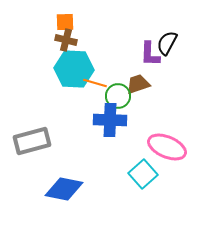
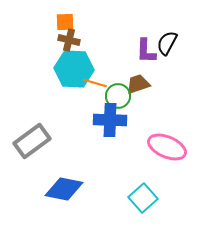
brown cross: moved 3 px right
purple L-shape: moved 4 px left, 3 px up
gray rectangle: rotated 21 degrees counterclockwise
cyan square: moved 24 px down
